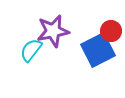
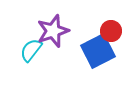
purple star: rotated 8 degrees counterclockwise
blue square: moved 1 px down
